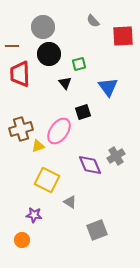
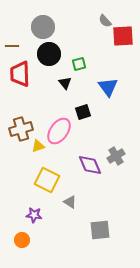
gray semicircle: moved 12 px right
gray square: moved 3 px right; rotated 15 degrees clockwise
